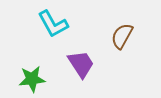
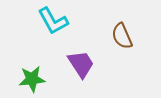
cyan L-shape: moved 3 px up
brown semicircle: rotated 52 degrees counterclockwise
